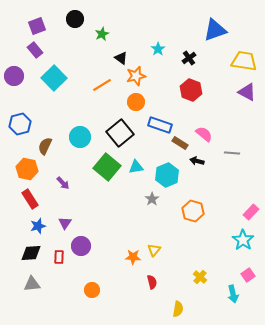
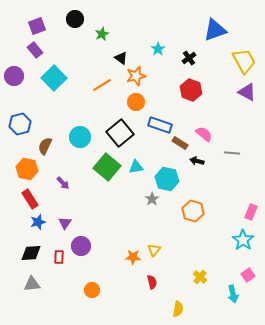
yellow trapezoid at (244, 61): rotated 52 degrees clockwise
cyan hexagon at (167, 175): moved 4 px down; rotated 25 degrees counterclockwise
pink rectangle at (251, 212): rotated 21 degrees counterclockwise
blue star at (38, 226): moved 4 px up
